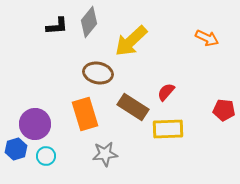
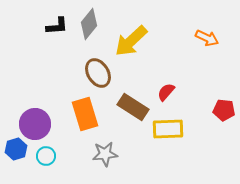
gray diamond: moved 2 px down
brown ellipse: rotated 48 degrees clockwise
